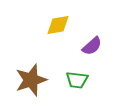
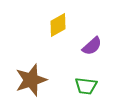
yellow diamond: rotated 20 degrees counterclockwise
green trapezoid: moved 9 px right, 6 px down
